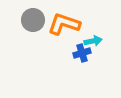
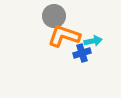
gray circle: moved 21 px right, 4 px up
orange L-shape: moved 12 px down
